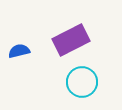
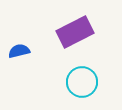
purple rectangle: moved 4 px right, 8 px up
